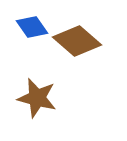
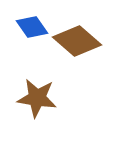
brown star: rotated 6 degrees counterclockwise
